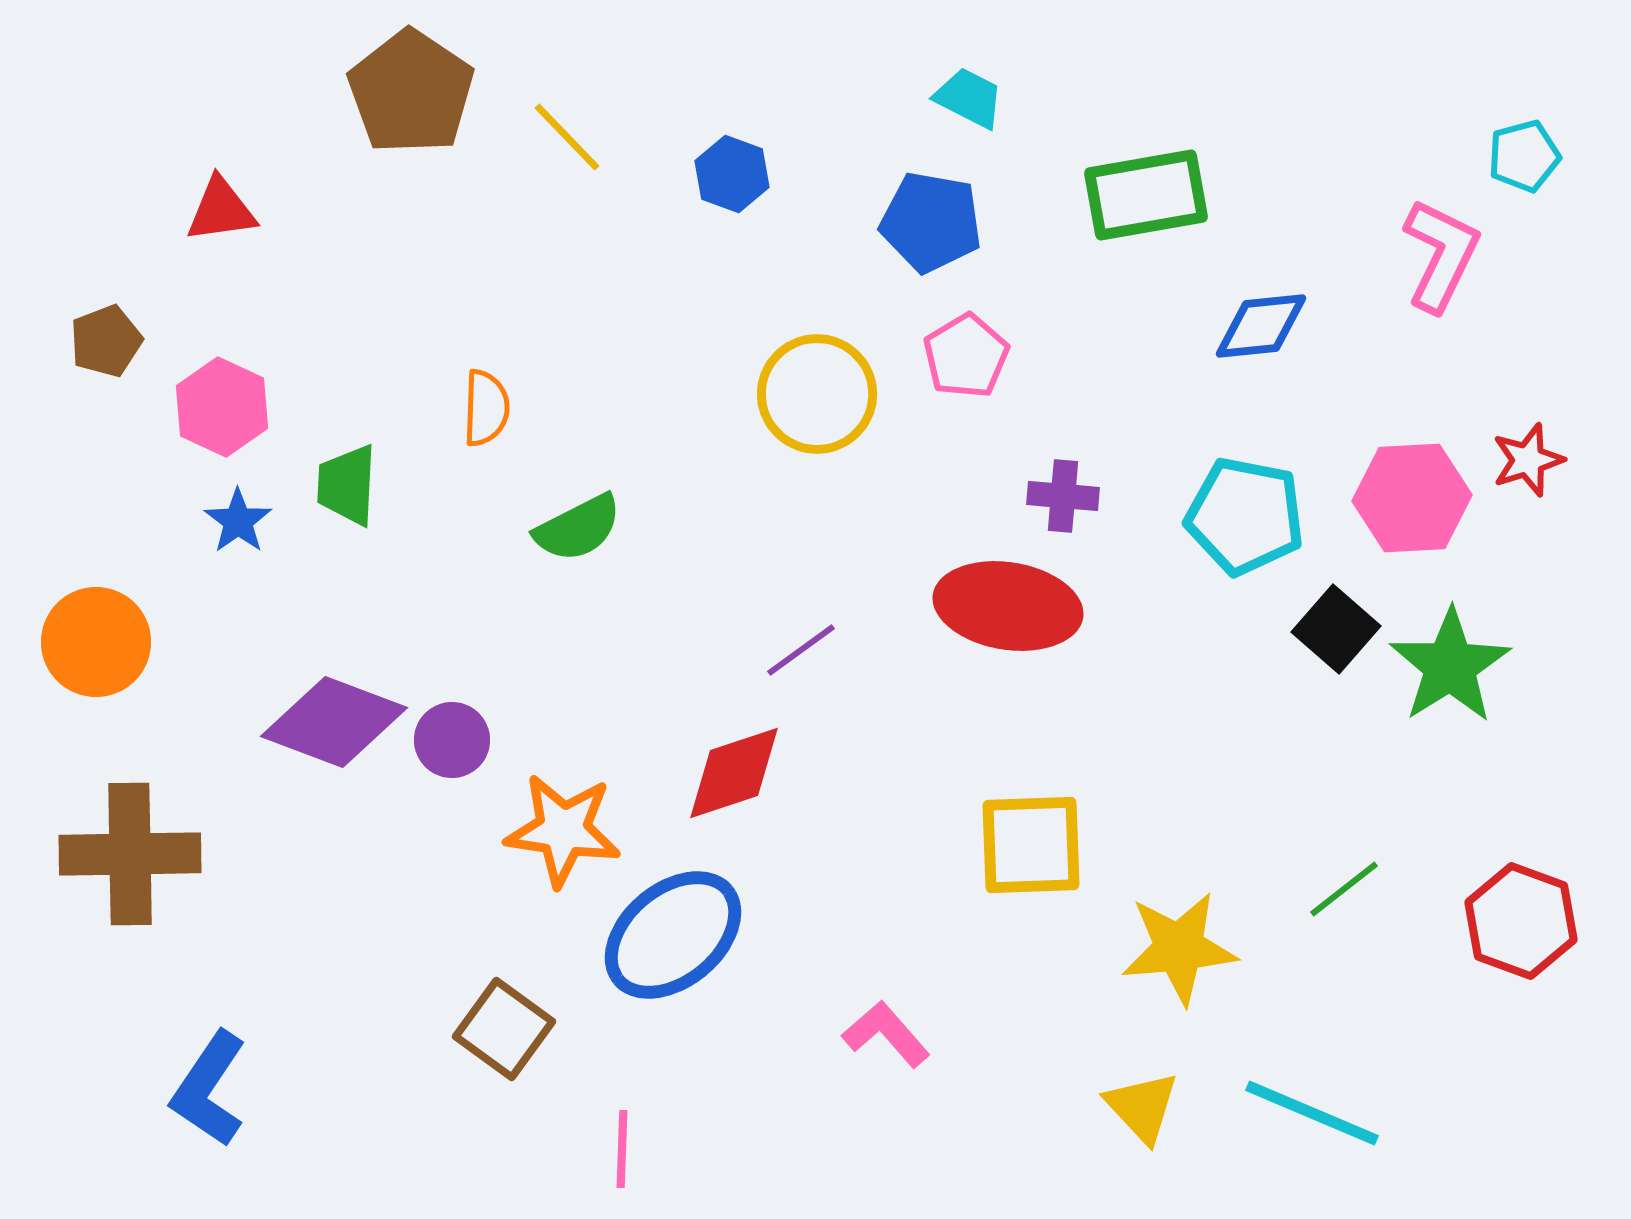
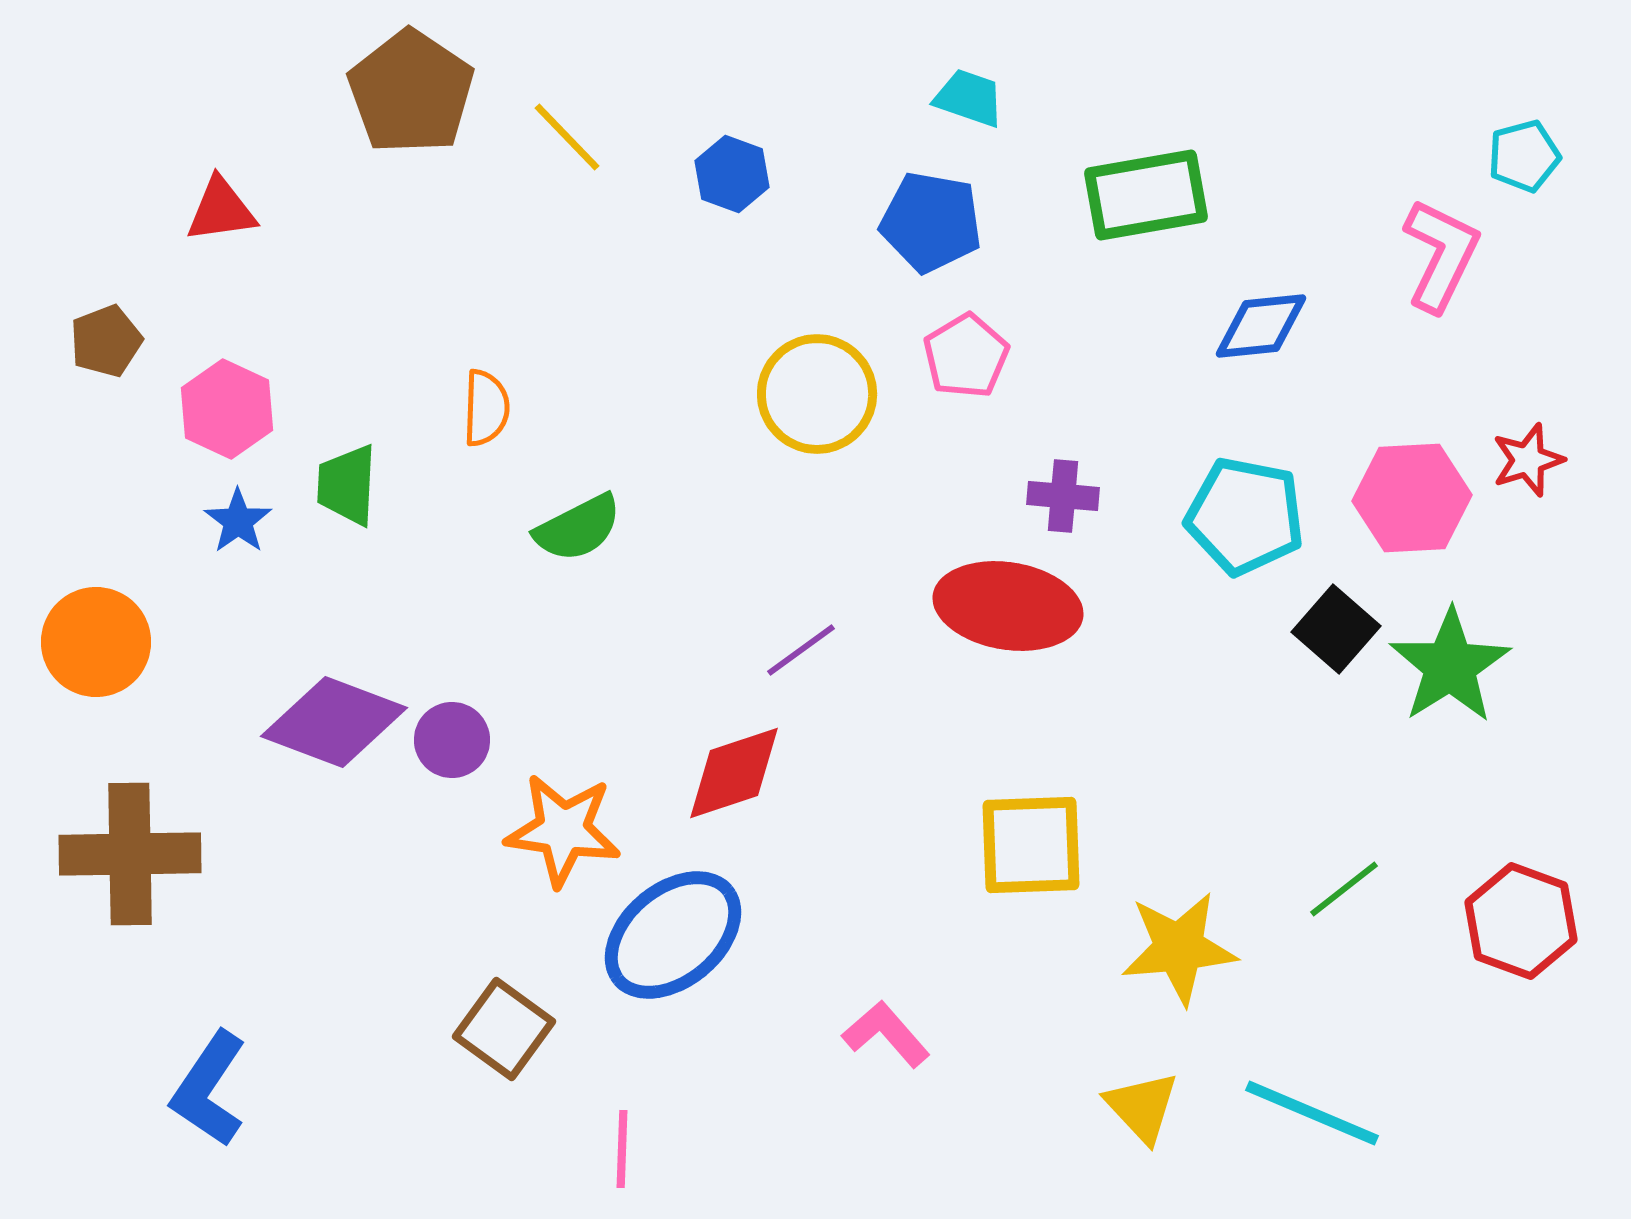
cyan trapezoid at (969, 98): rotated 8 degrees counterclockwise
pink hexagon at (222, 407): moved 5 px right, 2 px down
